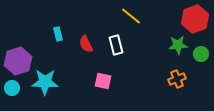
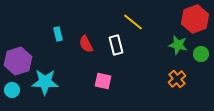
yellow line: moved 2 px right, 6 px down
green star: rotated 18 degrees clockwise
orange cross: rotated 18 degrees counterclockwise
cyan circle: moved 2 px down
